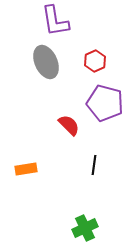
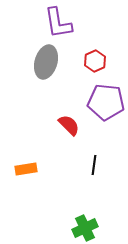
purple L-shape: moved 3 px right, 2 px down
gray ellipse: rotated 40 degrees clockwise
purple pentagon: moved 1 px right, 1 px up; rotated 9 degrees counterclockwise
